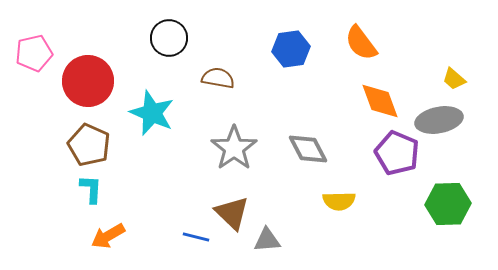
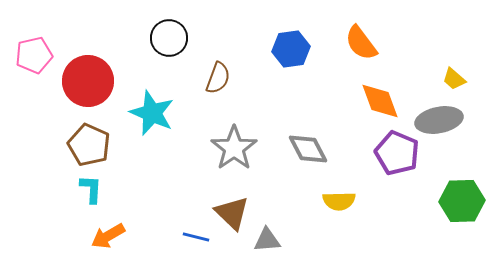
pink pentagon: moved 2 px down
brown semicircle: rotated 100 degrees clockwise
green hexagon: moved 14 px right, 3 px up
